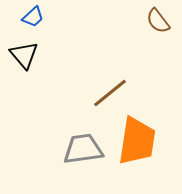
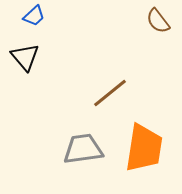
blue trapezoid: moved 1 px right, 1 px up
black triangle: moved 1 px right, 2 px down
orange trapezoid: moved 7 px right, 7 px down
